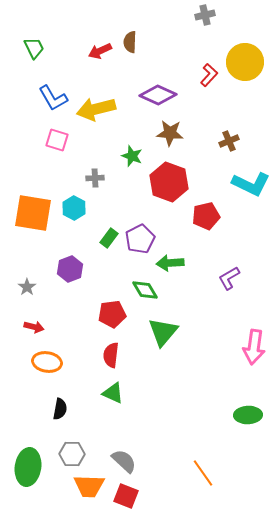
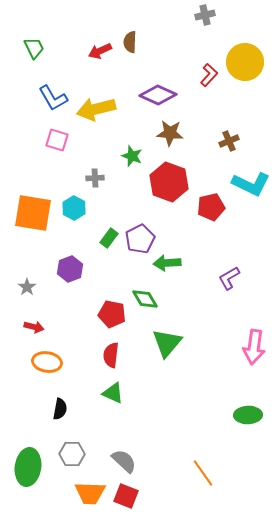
red pentagon at (206, 216): moved 5 px right, 9 px up
green arrow at (170, 263): moved 3 px left
green diamond at (145, 290): moved 9 px down
red pentagon at (112, 314): rotated 20 degrees clockwise
green triangle at (163, 332): moved 4 px right, 11 px down
orange trapezoid at (89, 486): moved 1 px right, 7 px down
